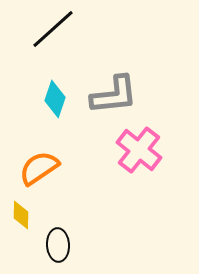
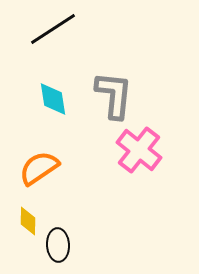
black line: rotated 9 degrees clockwise
gray L-shape: rotated 78 degrees counterclockwise
cyan diamond: moved 2 px left; rotated 27 degrees counterclockwise
yellow diamond: moved 7 px right, 6 px down
